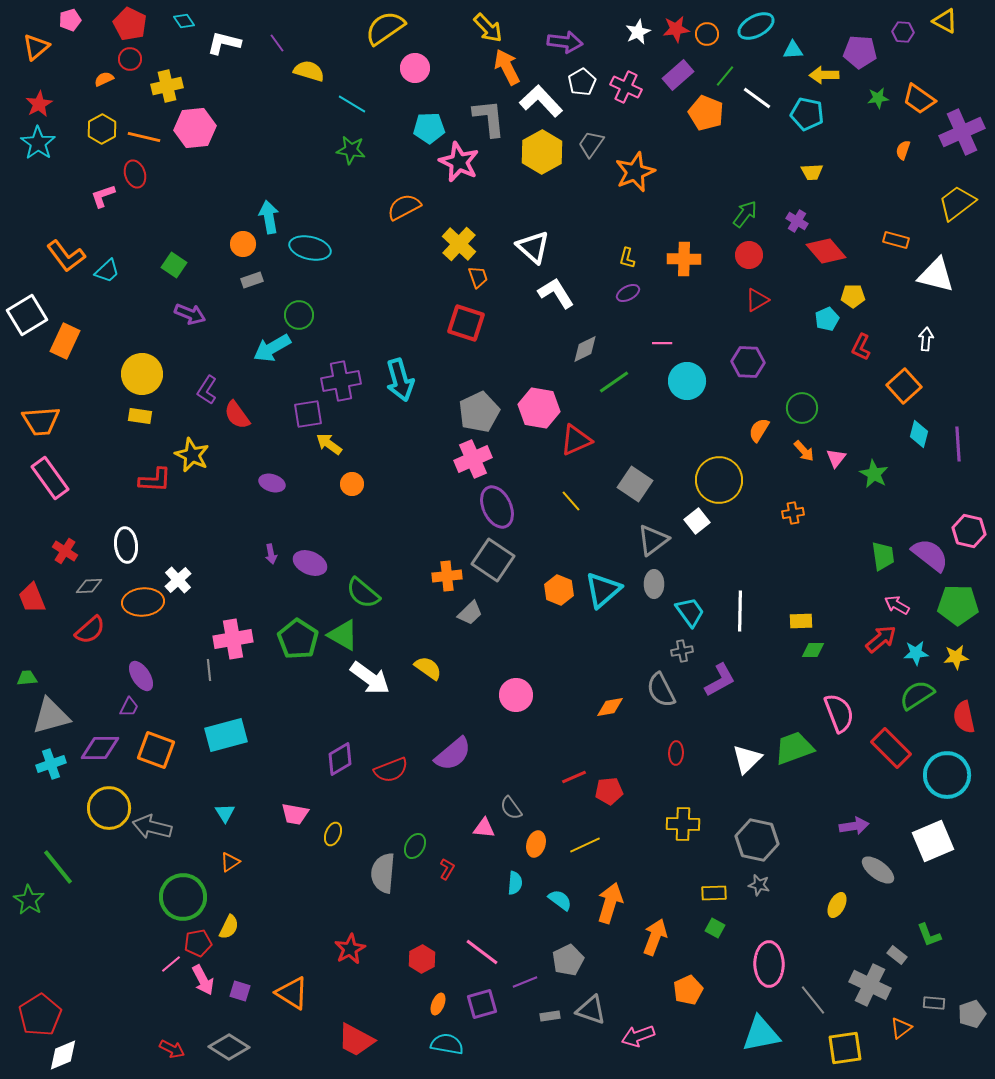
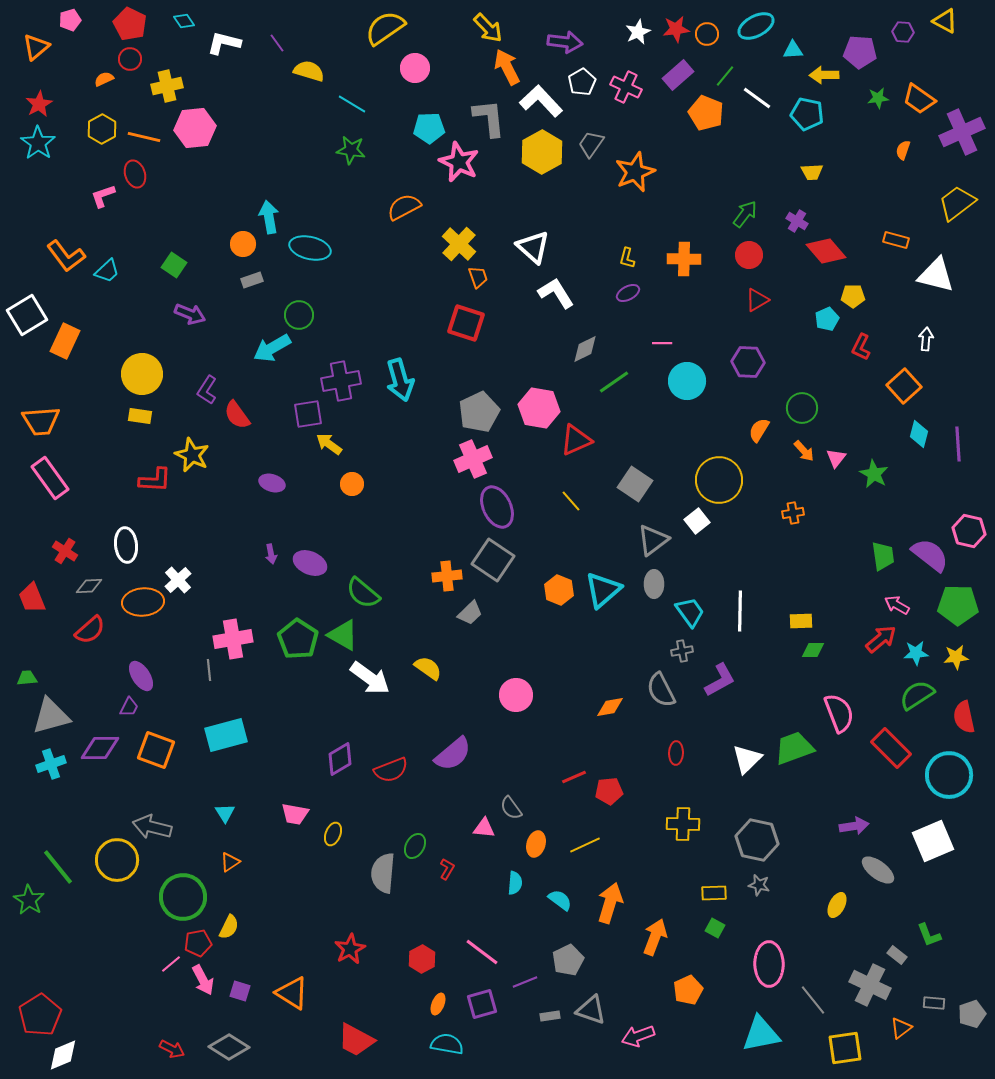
cyan circle at (947, 775): moved 2 px right
yellow circle at (109, 808): moved 8 px right, 52 px down
